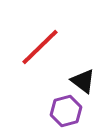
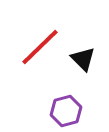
black triangle: moved 22 px up; rotated 8 degrees clockwise
